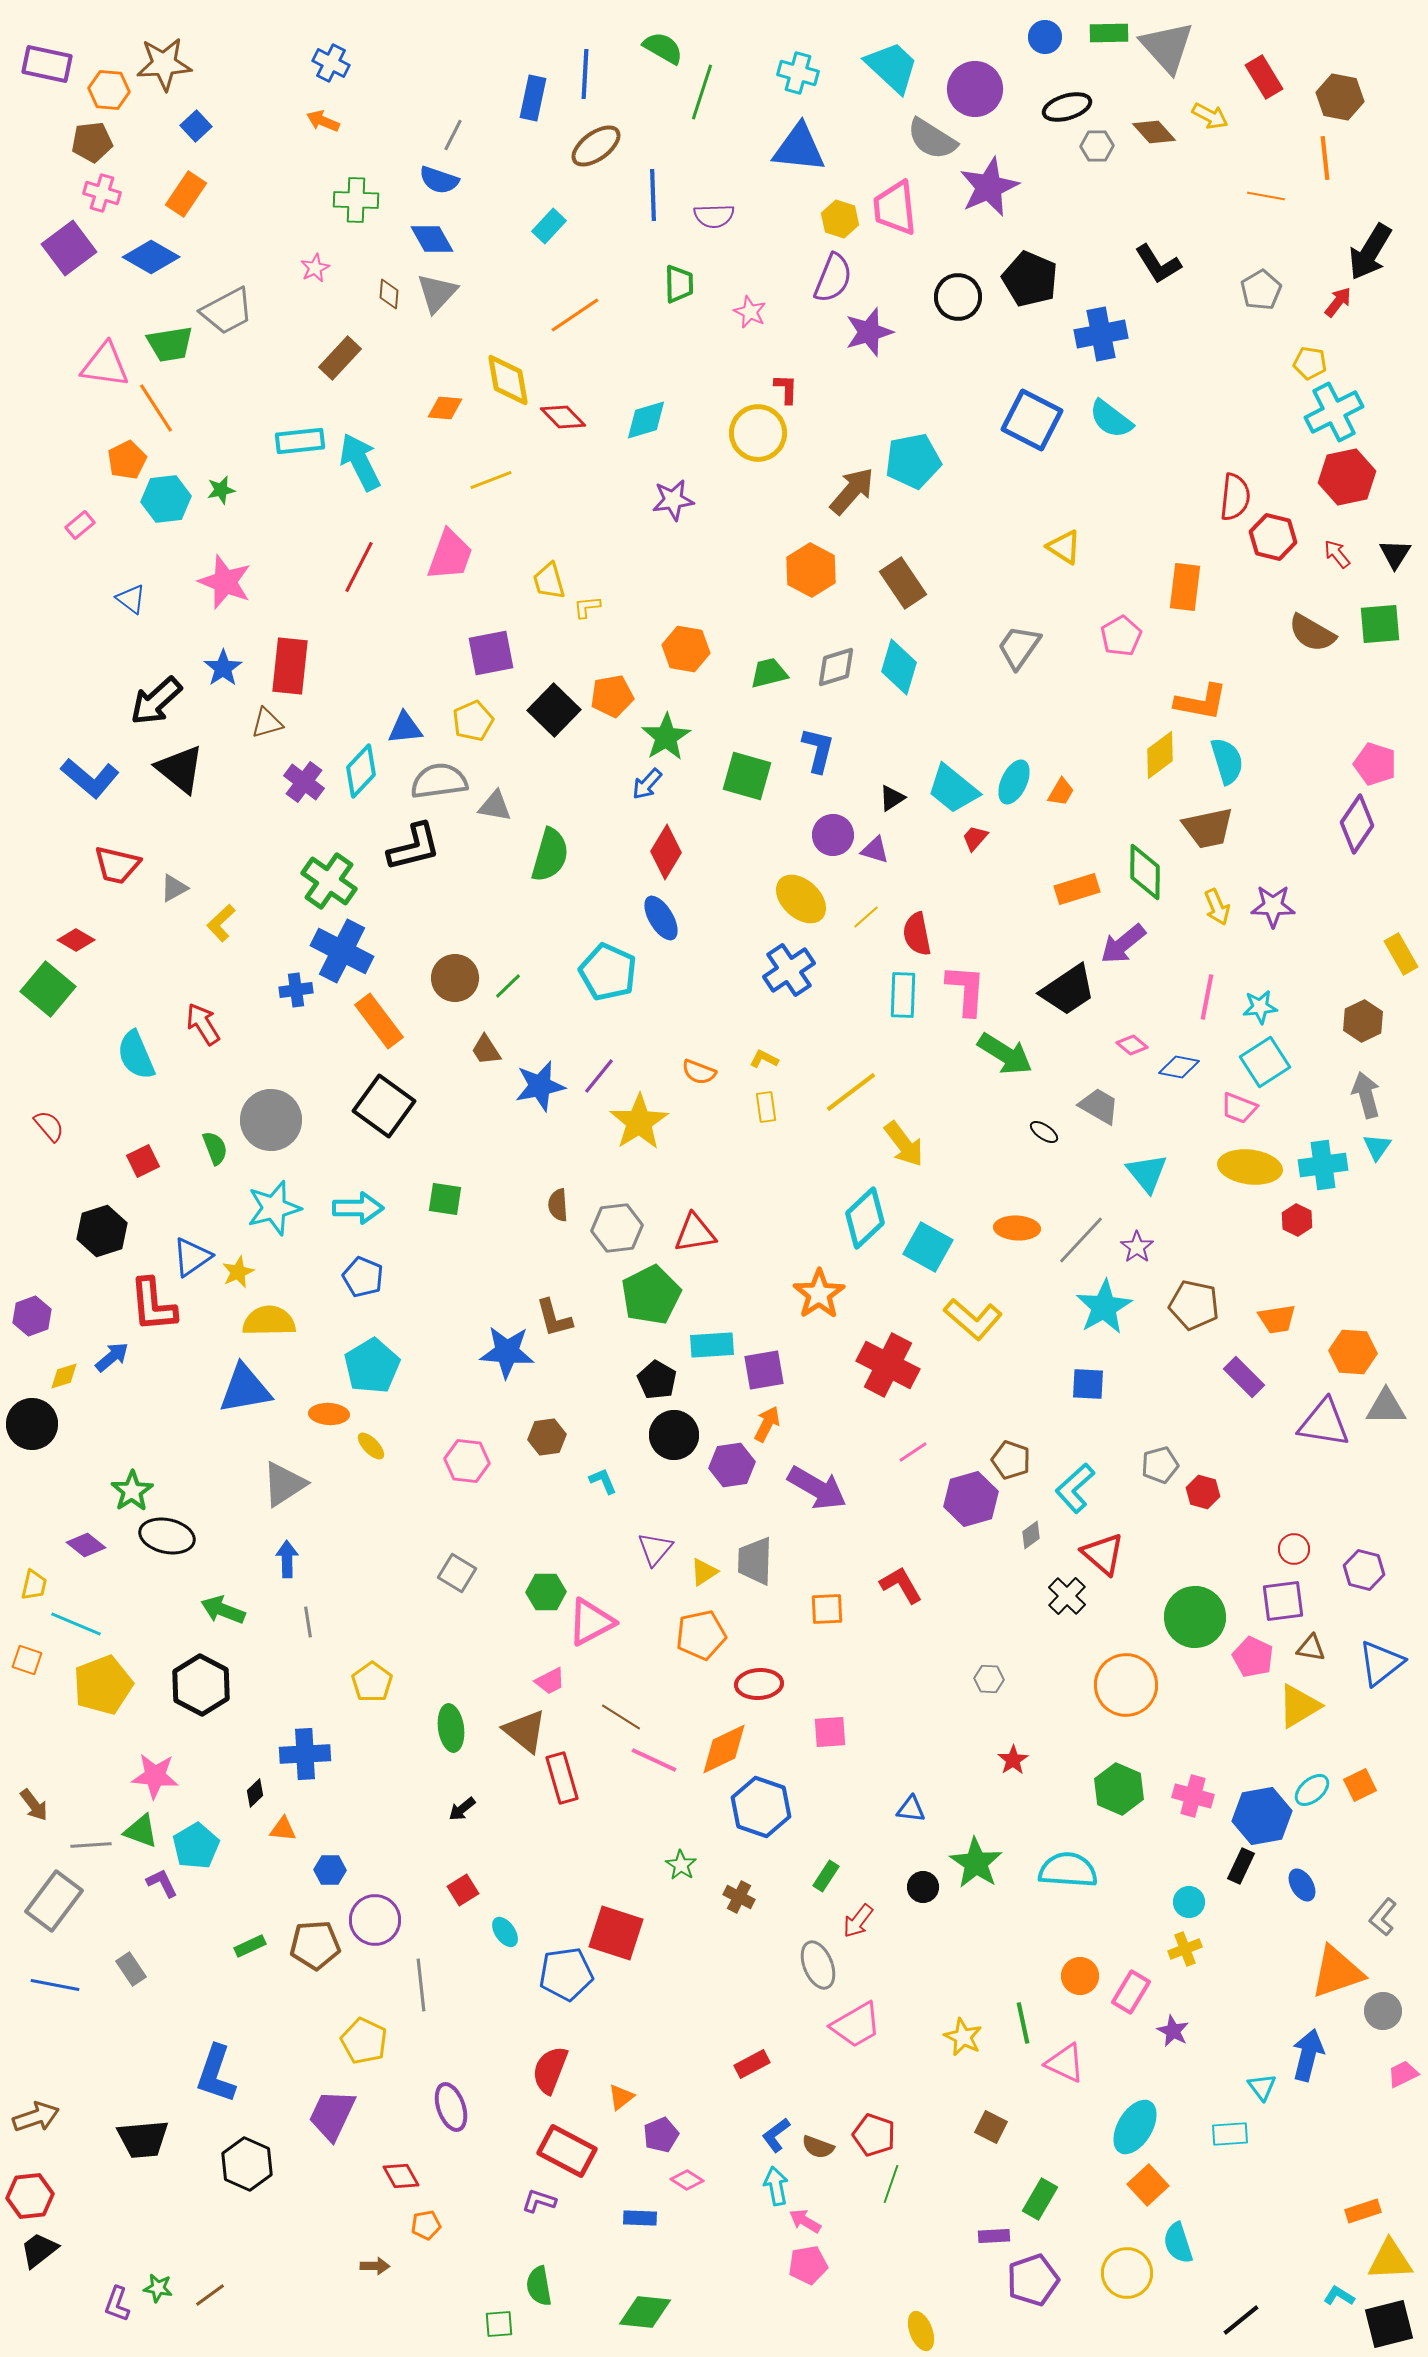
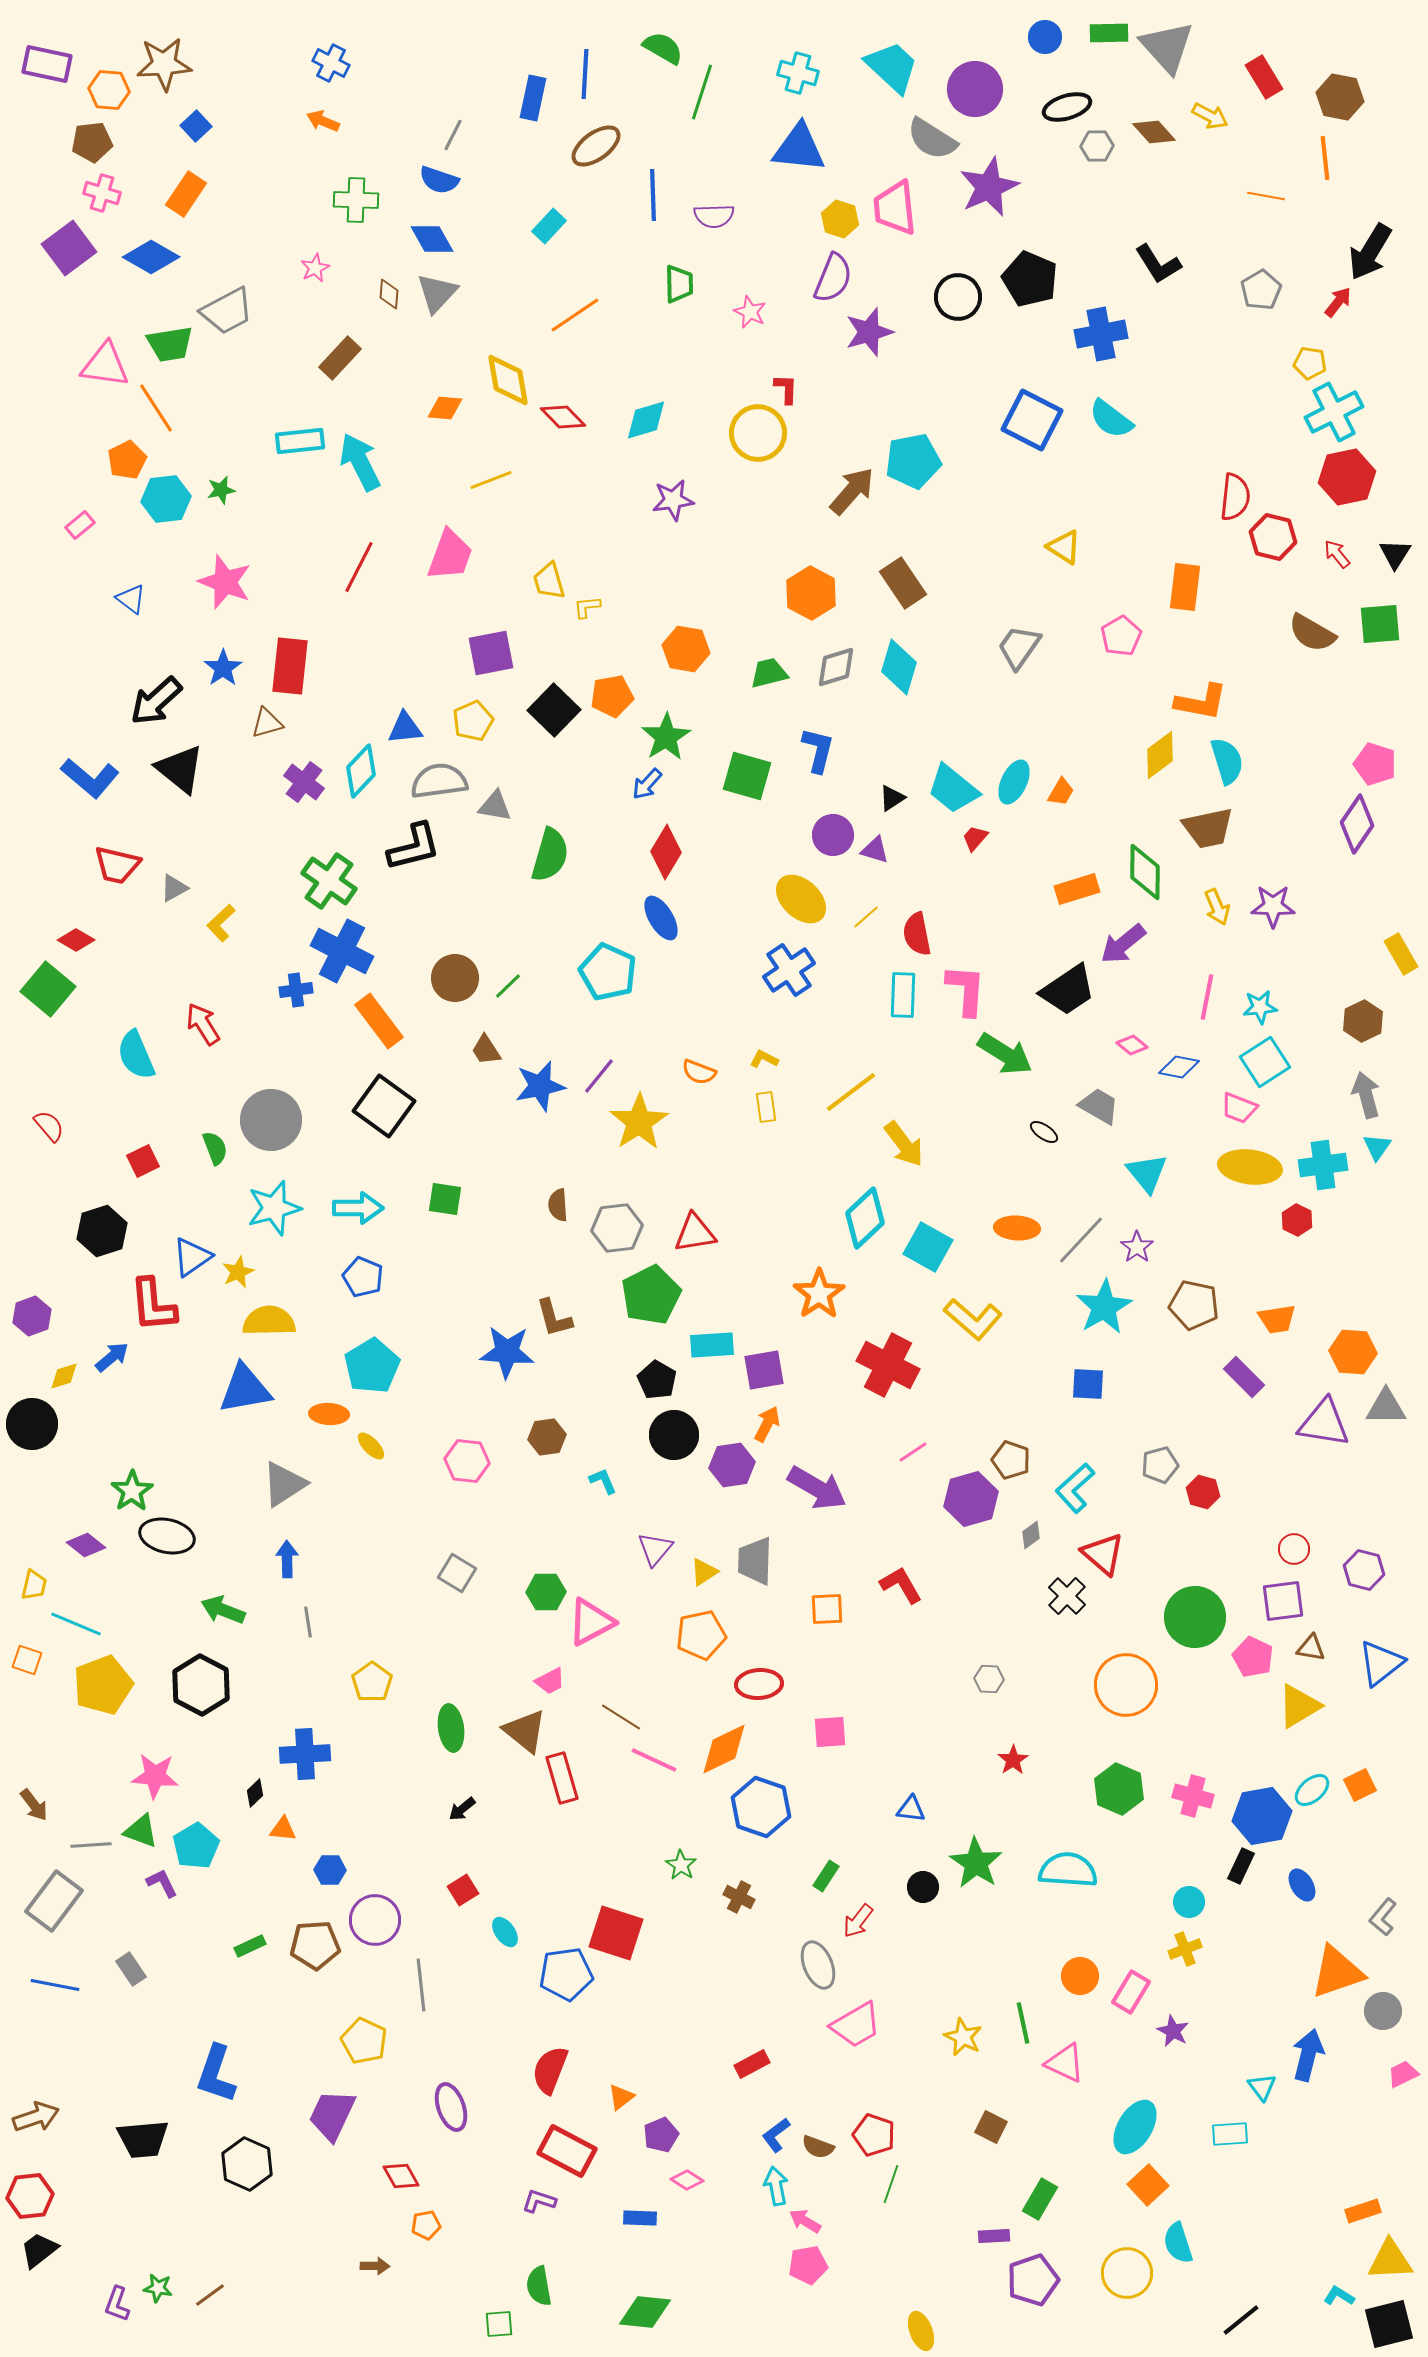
orange hexagon at (811, 570): moved 23 px down
